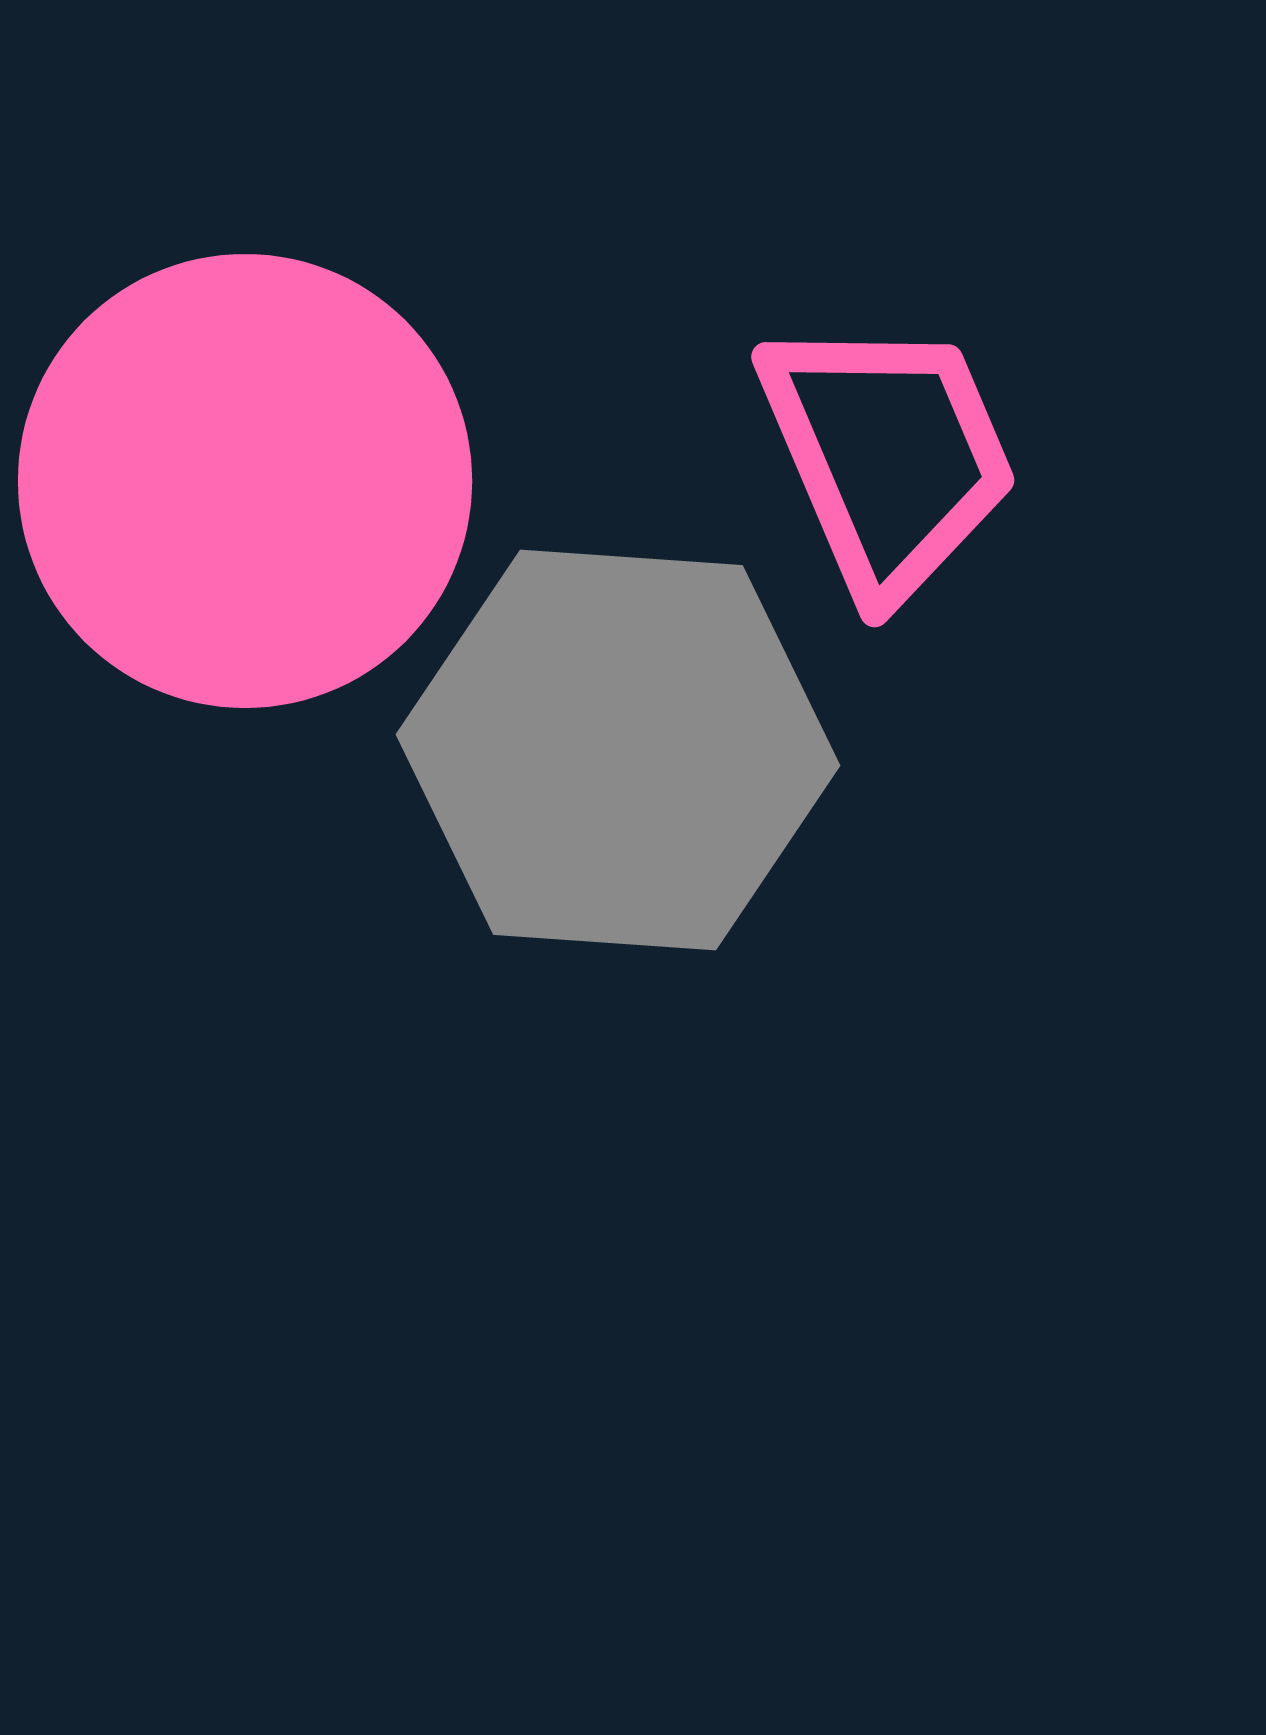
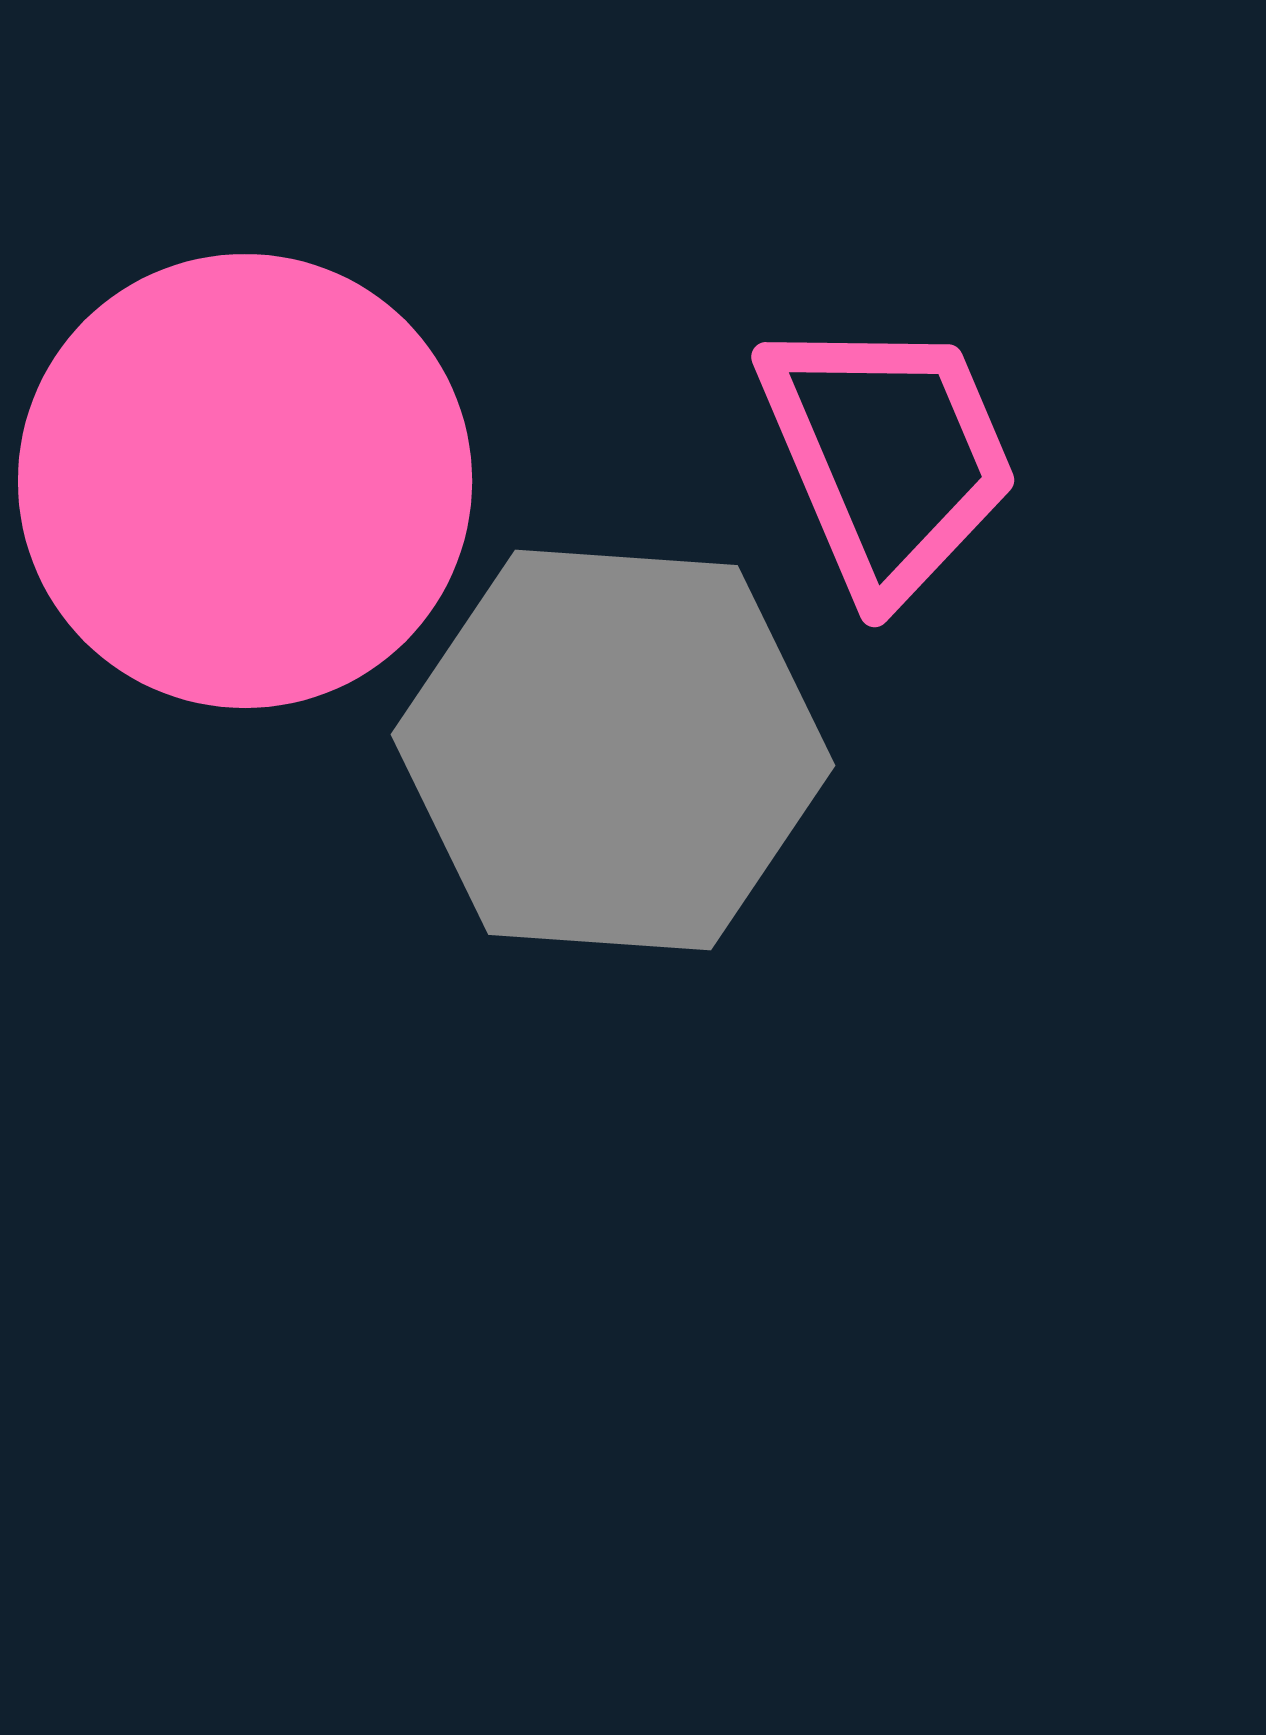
gray hexagon: moved 5 px left
